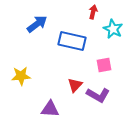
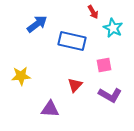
red arrow: rotated 136 degrees clockwise
cyan star: moved 1 px up
purple L-shape: moved 12 px right
